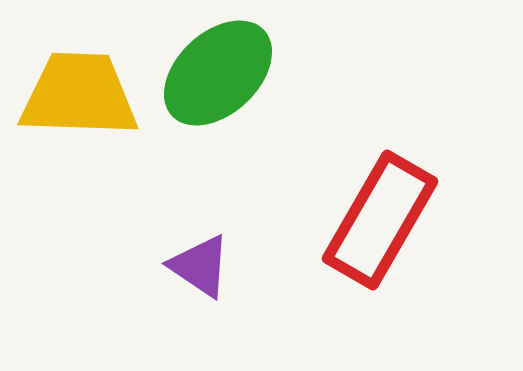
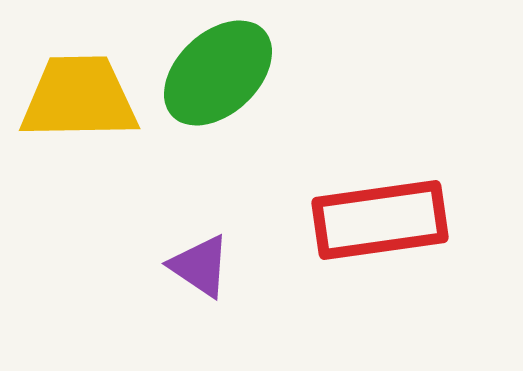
yellow trapezoid: moved 3 px down; rotated 3 degrees counterclockwise
red rectangle: rotated 52 degrees clockwise
